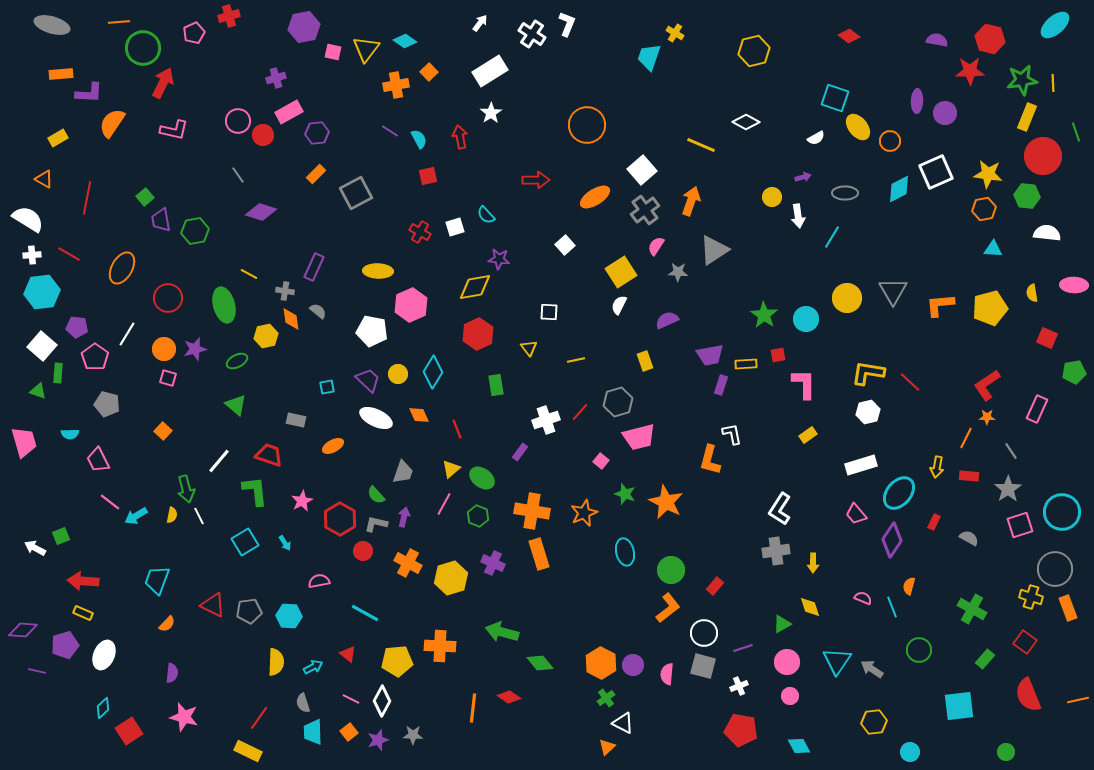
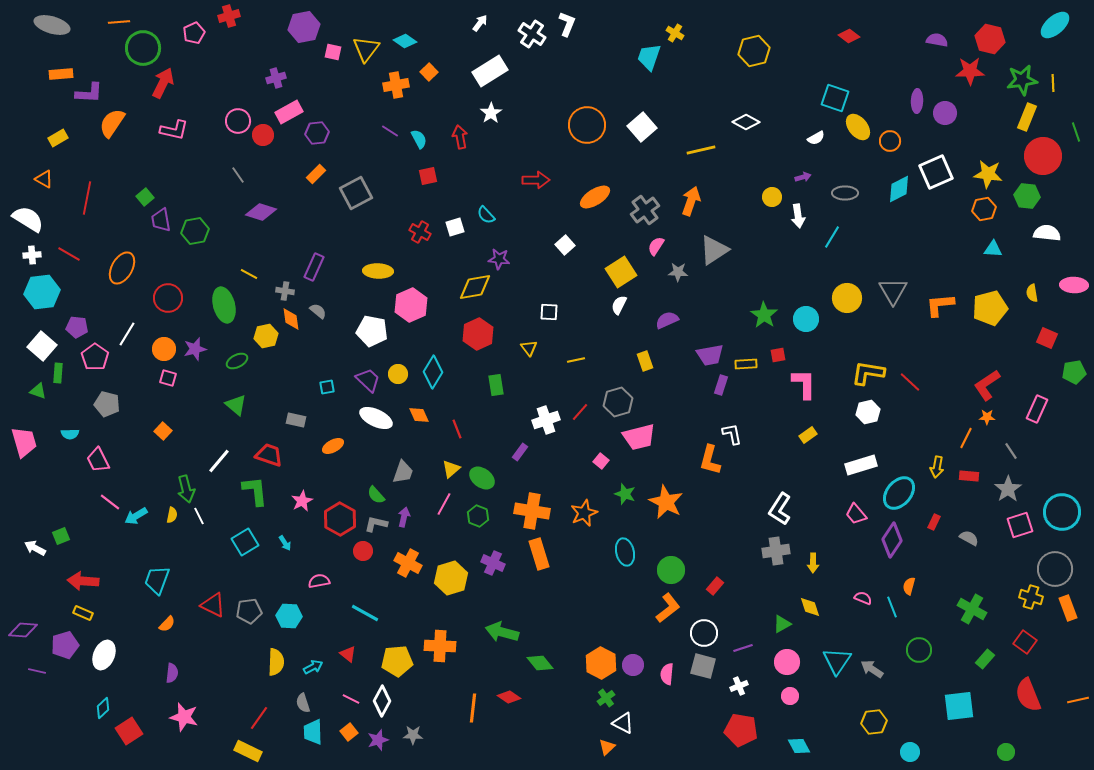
yellow line at (701, 145): moved 5 px down; rotated 36 degrees counterclockwise
white square at (642, 170): moved 43 px up
